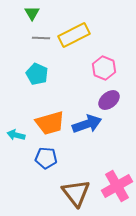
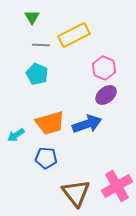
green triangle: moved 4 px down
gray line: moved 7 px down
purple ellipse: moved 3 px left, 5 px up
cyan arrow: rotated 48 degrees counterclockwise
